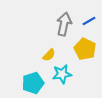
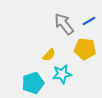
gray arrow: rotated 50 degrees counterclockwise
yellow pentagon: rotated 20 degrees counterclockwise
